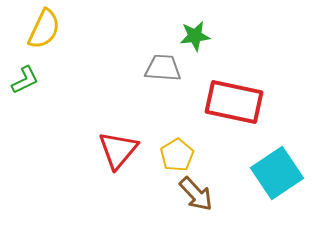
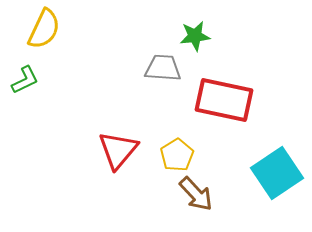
red rectangle: moved 10 px left, 2 px up
